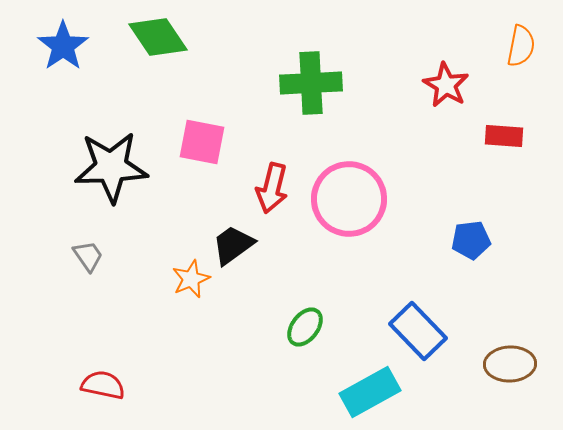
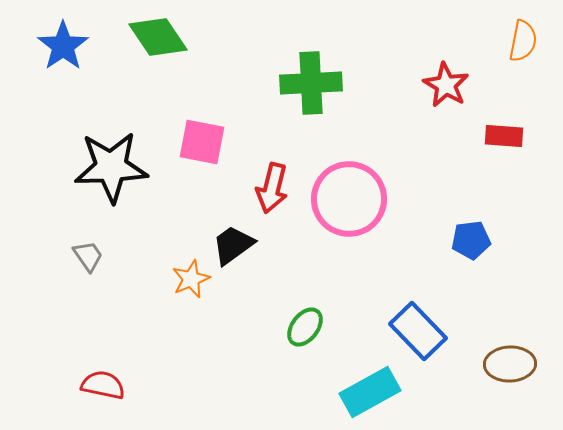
orange semicircle: moved 2 px right, 5 px up
